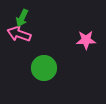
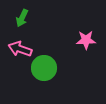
pink arrow: moved 1 px right, 15 px down
